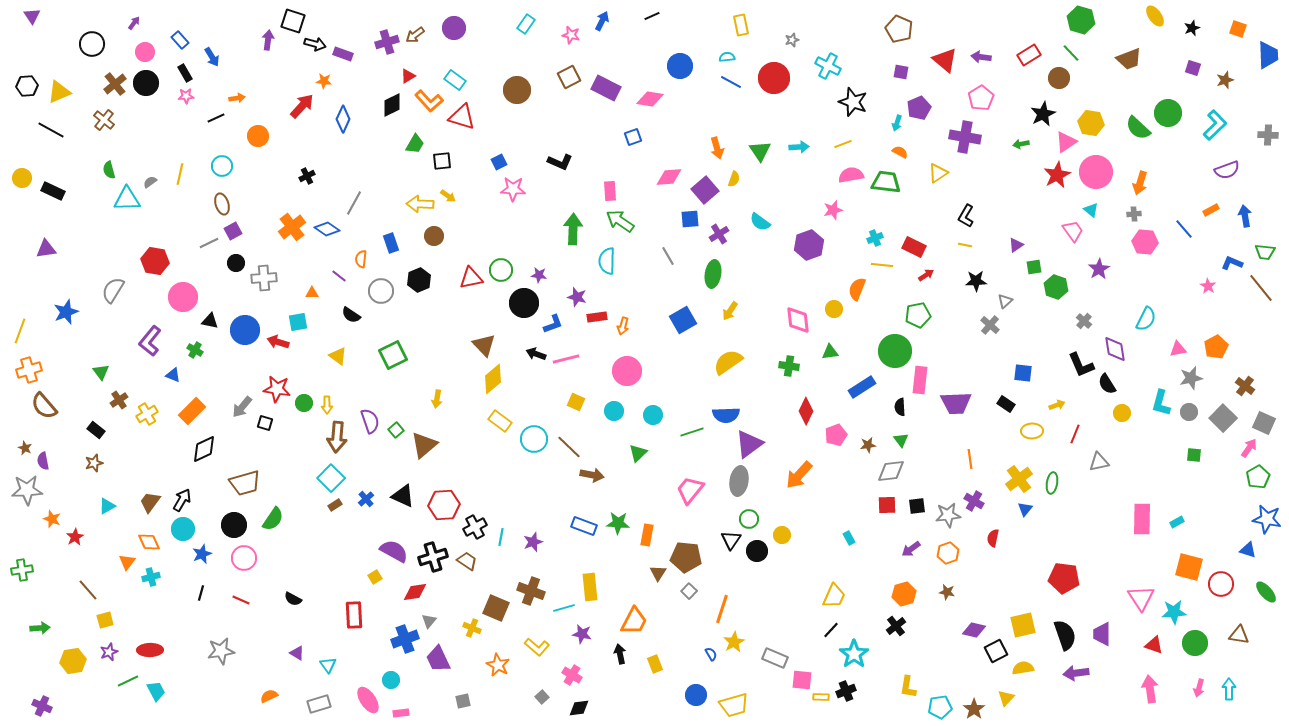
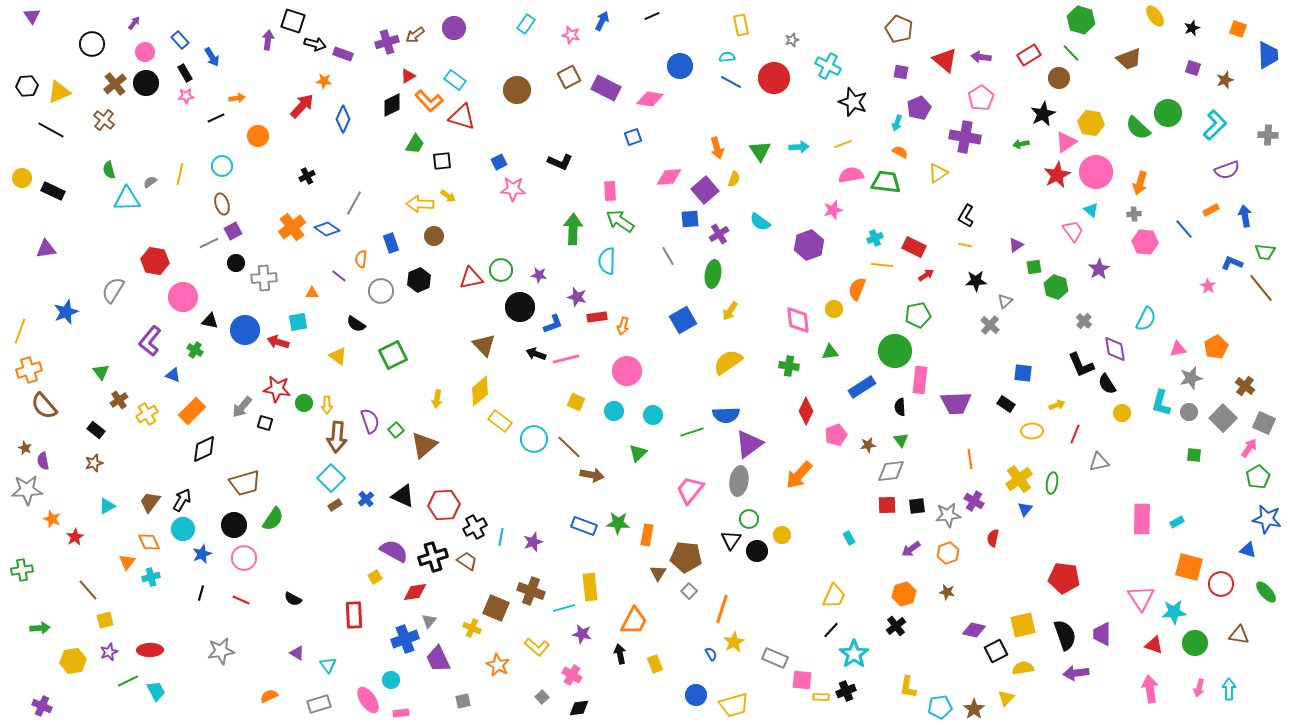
black circle at (524, 303): moved 4 px left, 4 px down
black semicircle at (351, 315): moved 5 px right, 9 px down
yellow diamond at (493, 379): moved 13 px left, 12 px down
